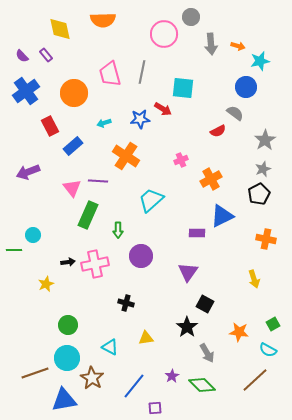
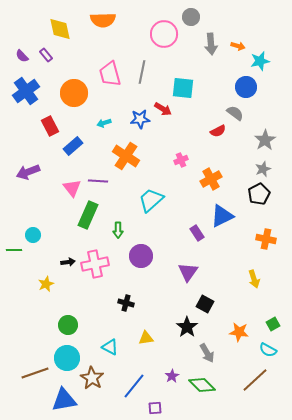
purple rectangle at (197, 233): rotated 56 degrees clockwise
